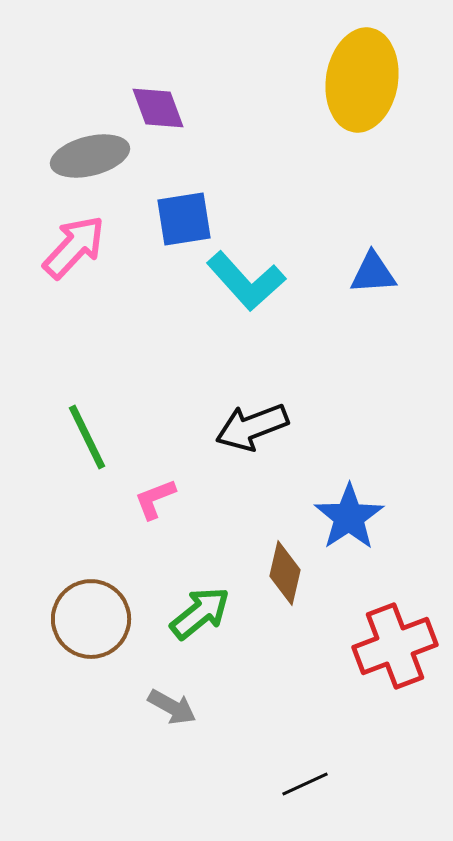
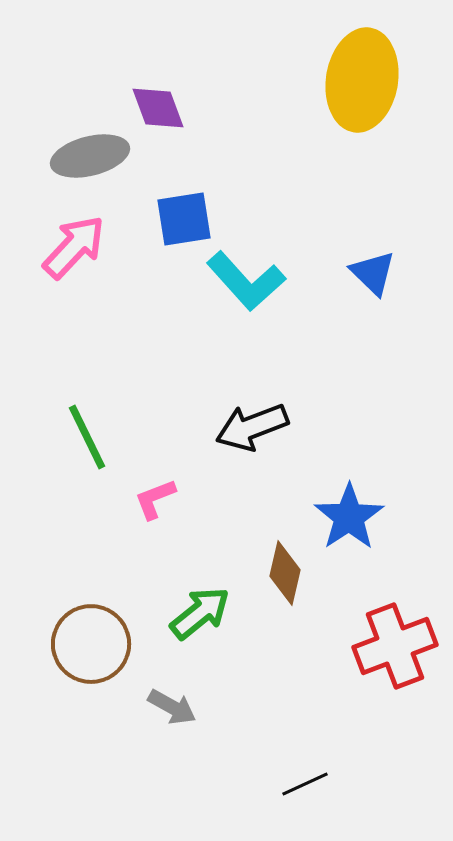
blue triangle: rotated 48 degrees clockwise
brown circle: moved 25 px down
